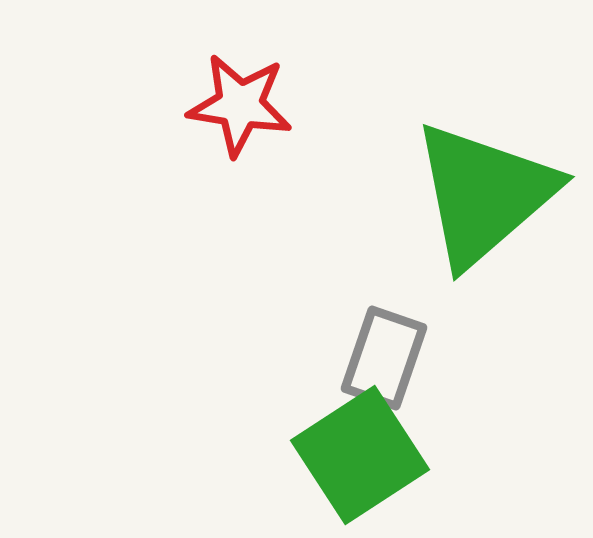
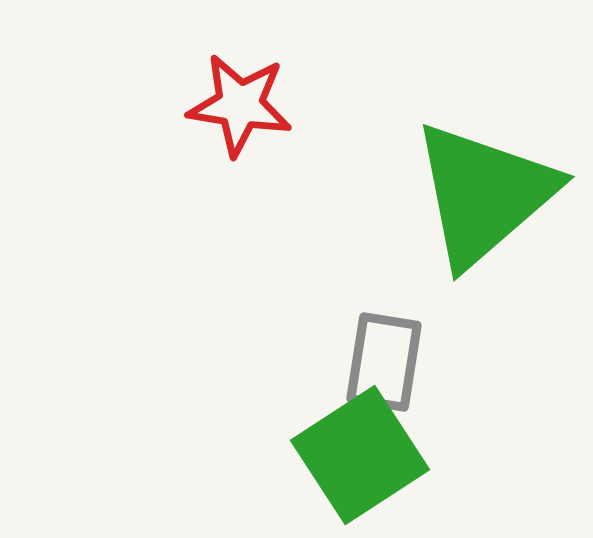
gray rectangle: moved 4 px down; rotated 10 degrees counterclockwise
